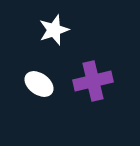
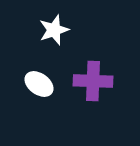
purple cross: rotated 15 degrees clockwise
